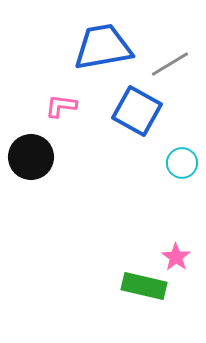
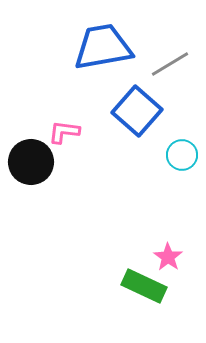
pink L-shape: moved 3 px right, 26 px down
blue square: rotated 12 degrees clockwise
black circle: moved 5 px down
cyan circle: moved 8 px up
pink star: moved 8 px left
green rectangle: rotated 12 degrees clockwise
